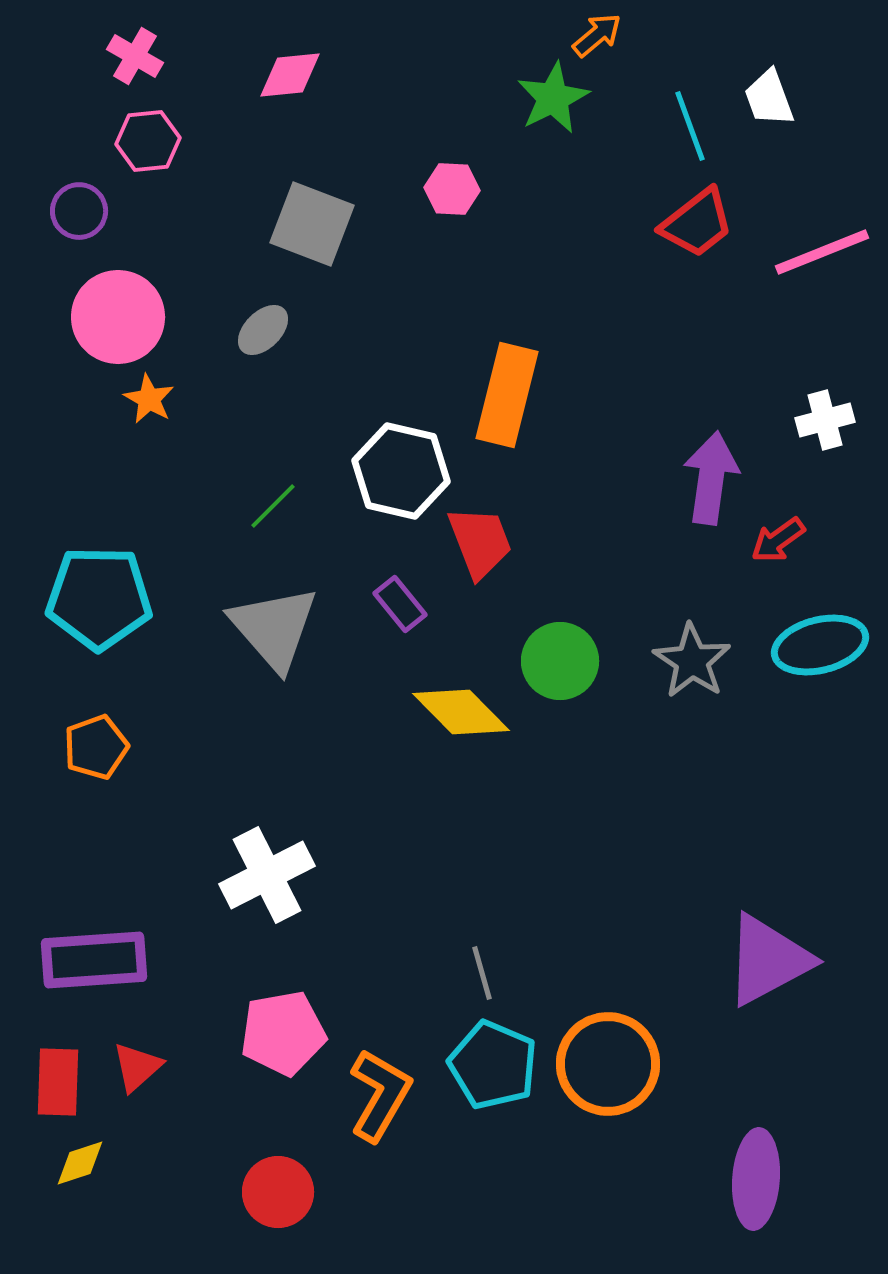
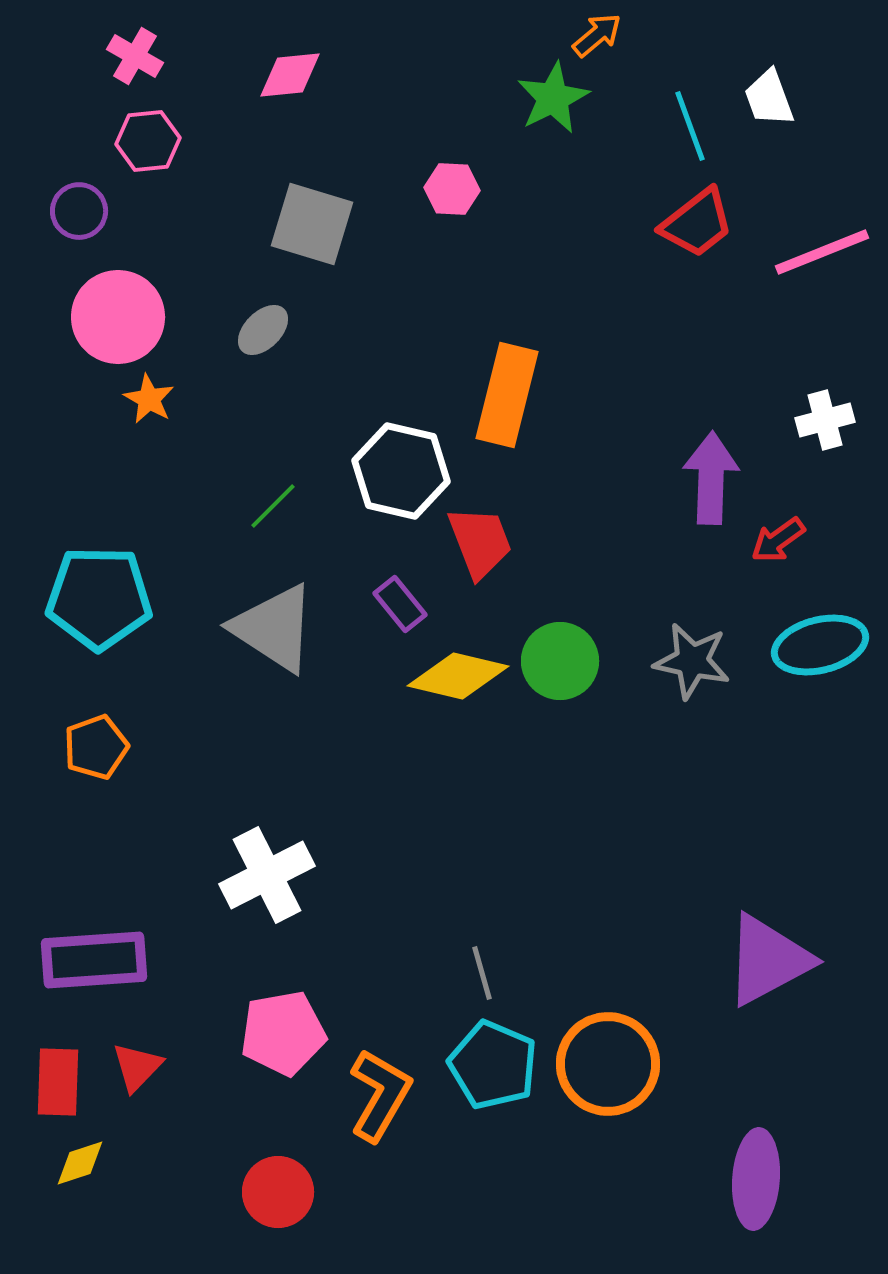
gray square at (312, 224): rotated 4 degrees counterclockwise
purple arrow at (711, 478): rotated 6 degrees counterclockwise
gray triangle at (274, 628): rotated 16 degrees counterclockwise
gray star at (692, 661): rotated 22 degrees counterclockwise
yellow diamond at (461, 712): moved 3 px left, 36 px up; rotated 32 degrees counterclockwise
red triangle at (137, 1067): rotated 4 degrees counterclockwise
